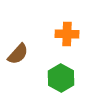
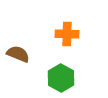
brown semicircle: rotated 110 degrees counterclockwise
